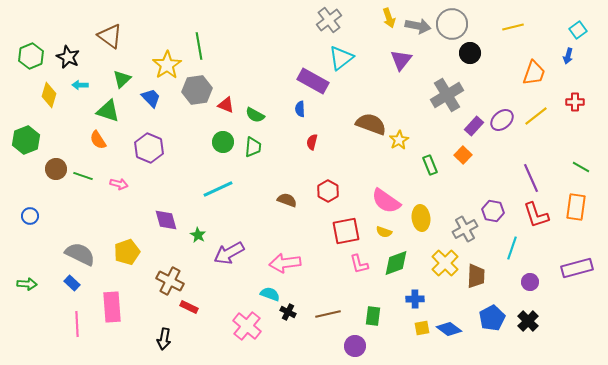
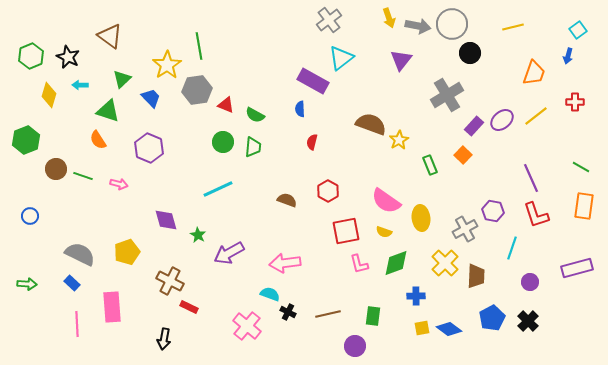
orange rectangle at (576, 207): moved 8 px right, 1 px up
blue cross at (415, 299): moved 1 px right, 3 px up
